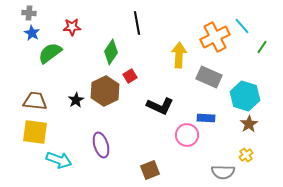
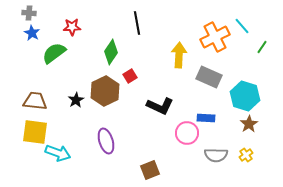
green semicircle: moved 4 px right
pink circle: moved 2 px up
purple ellipse: moved 5 px right, 4 px up
cyan arrow: moved 1 px left, 7 px up
gray semicircle: moved 7 px left, 17 px up
